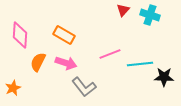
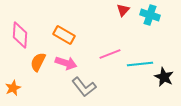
black star: rotated 24 degrees clockwise
